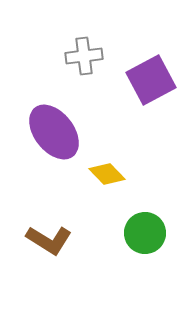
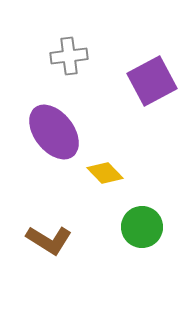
gray cross: moved 15 px left
purple square: moved 1 px right, 1 px down
yellow diamond: moved 2 px left, 1 px up
green circle: moved 3 px left, 6 px up
